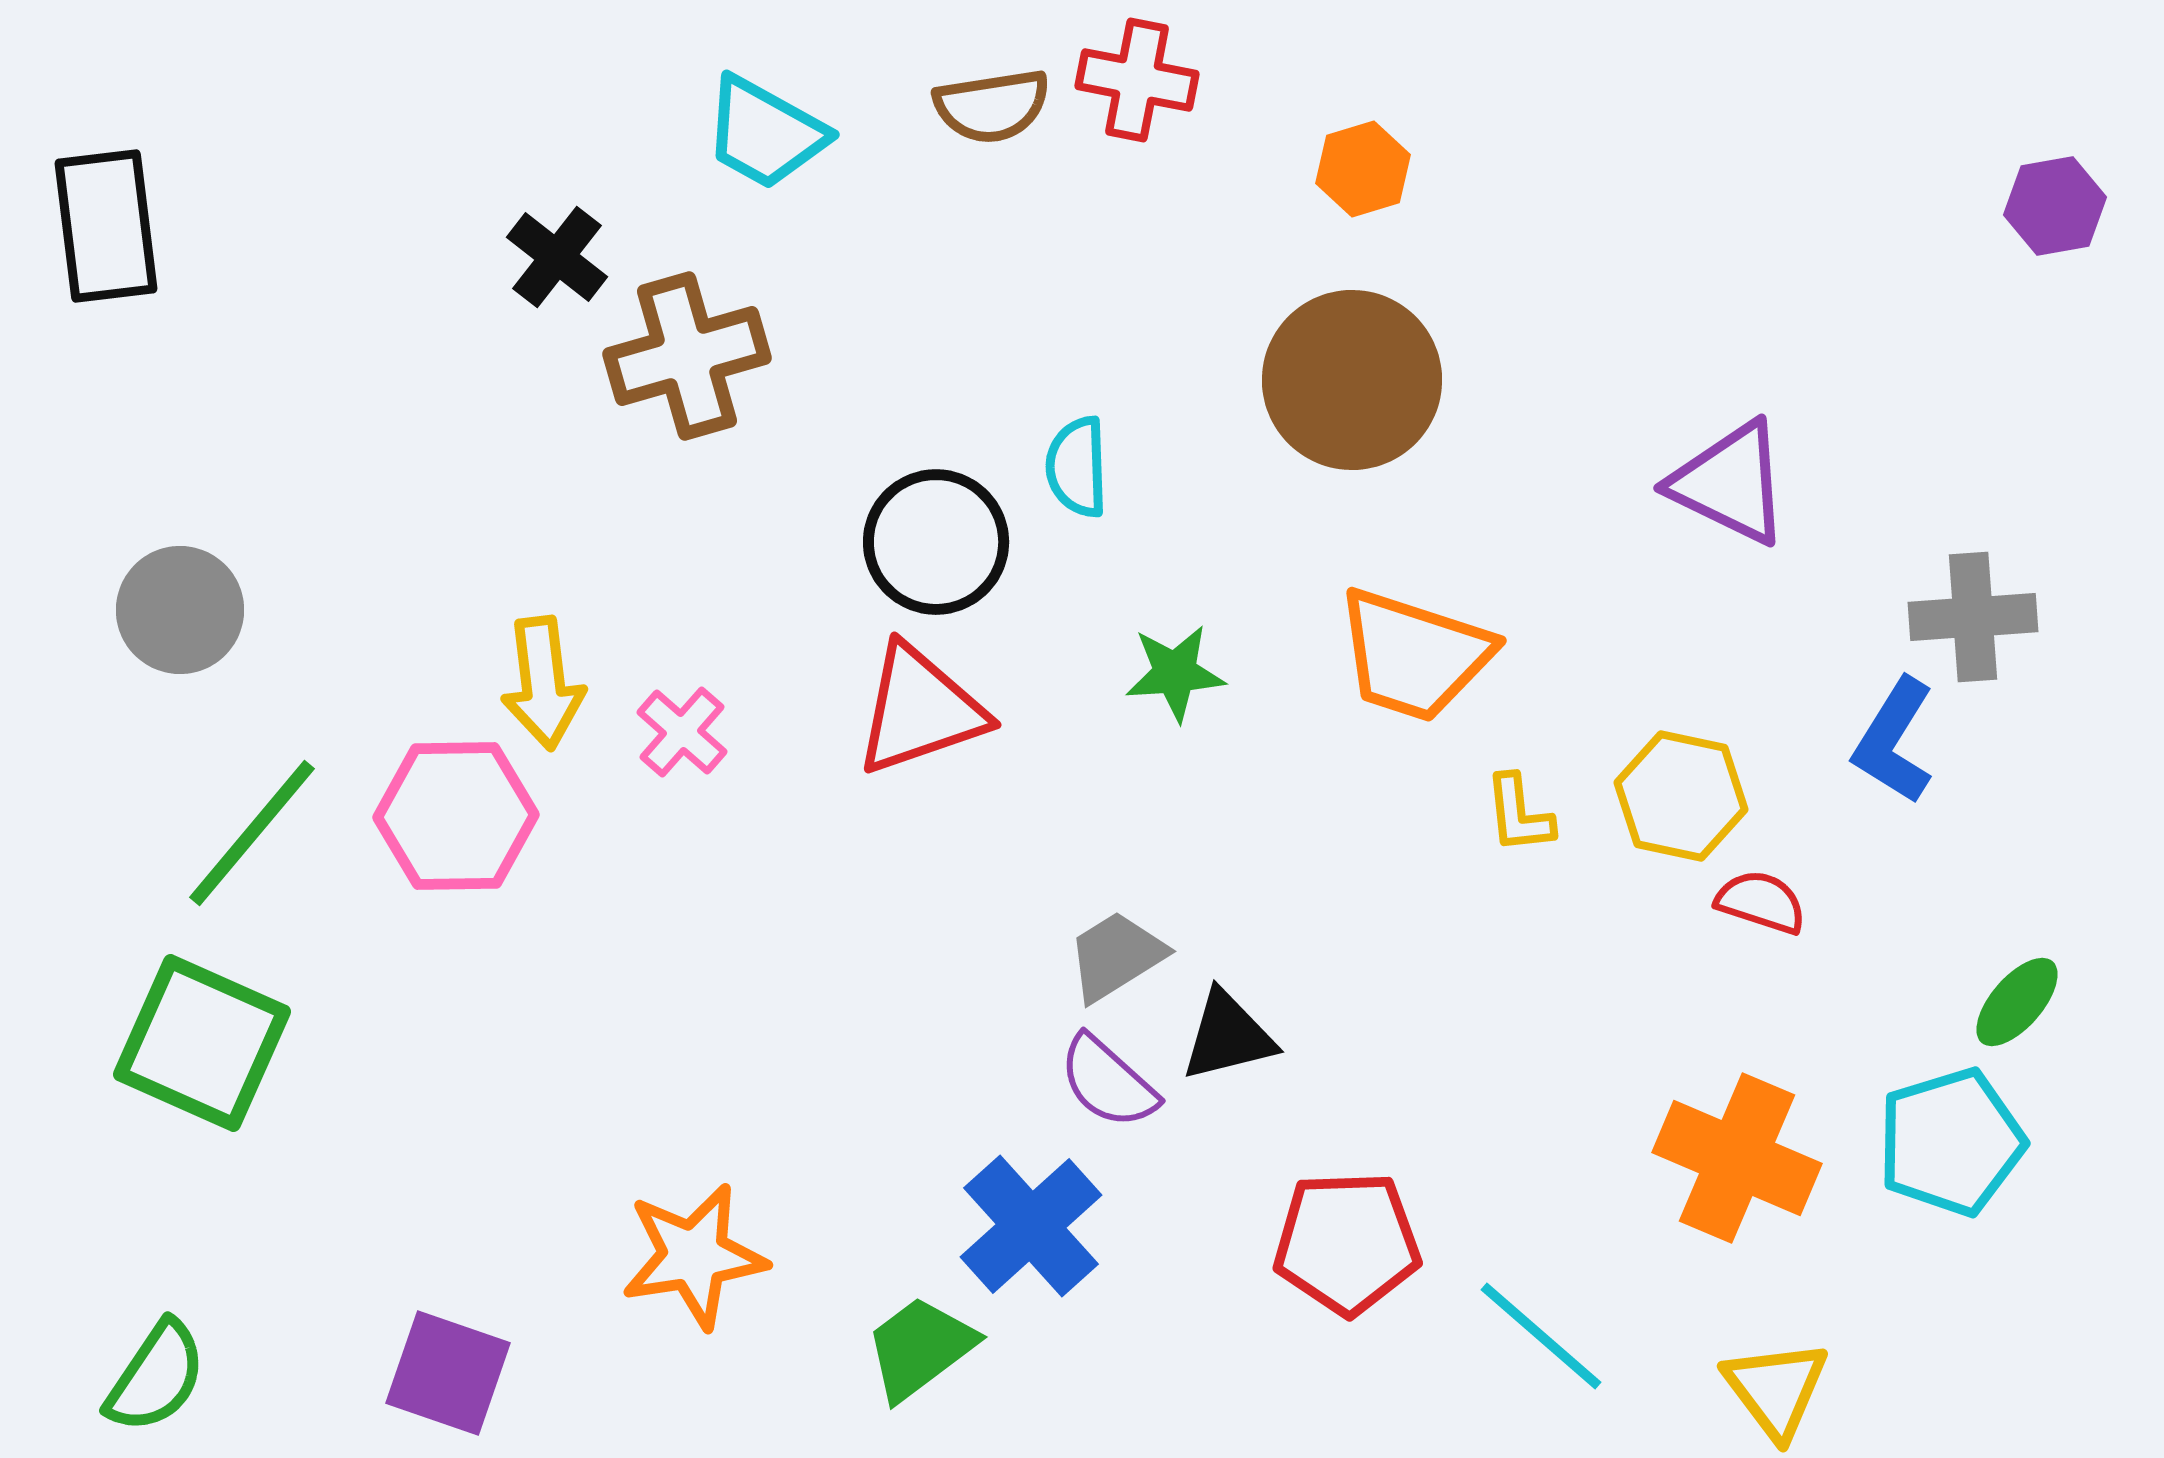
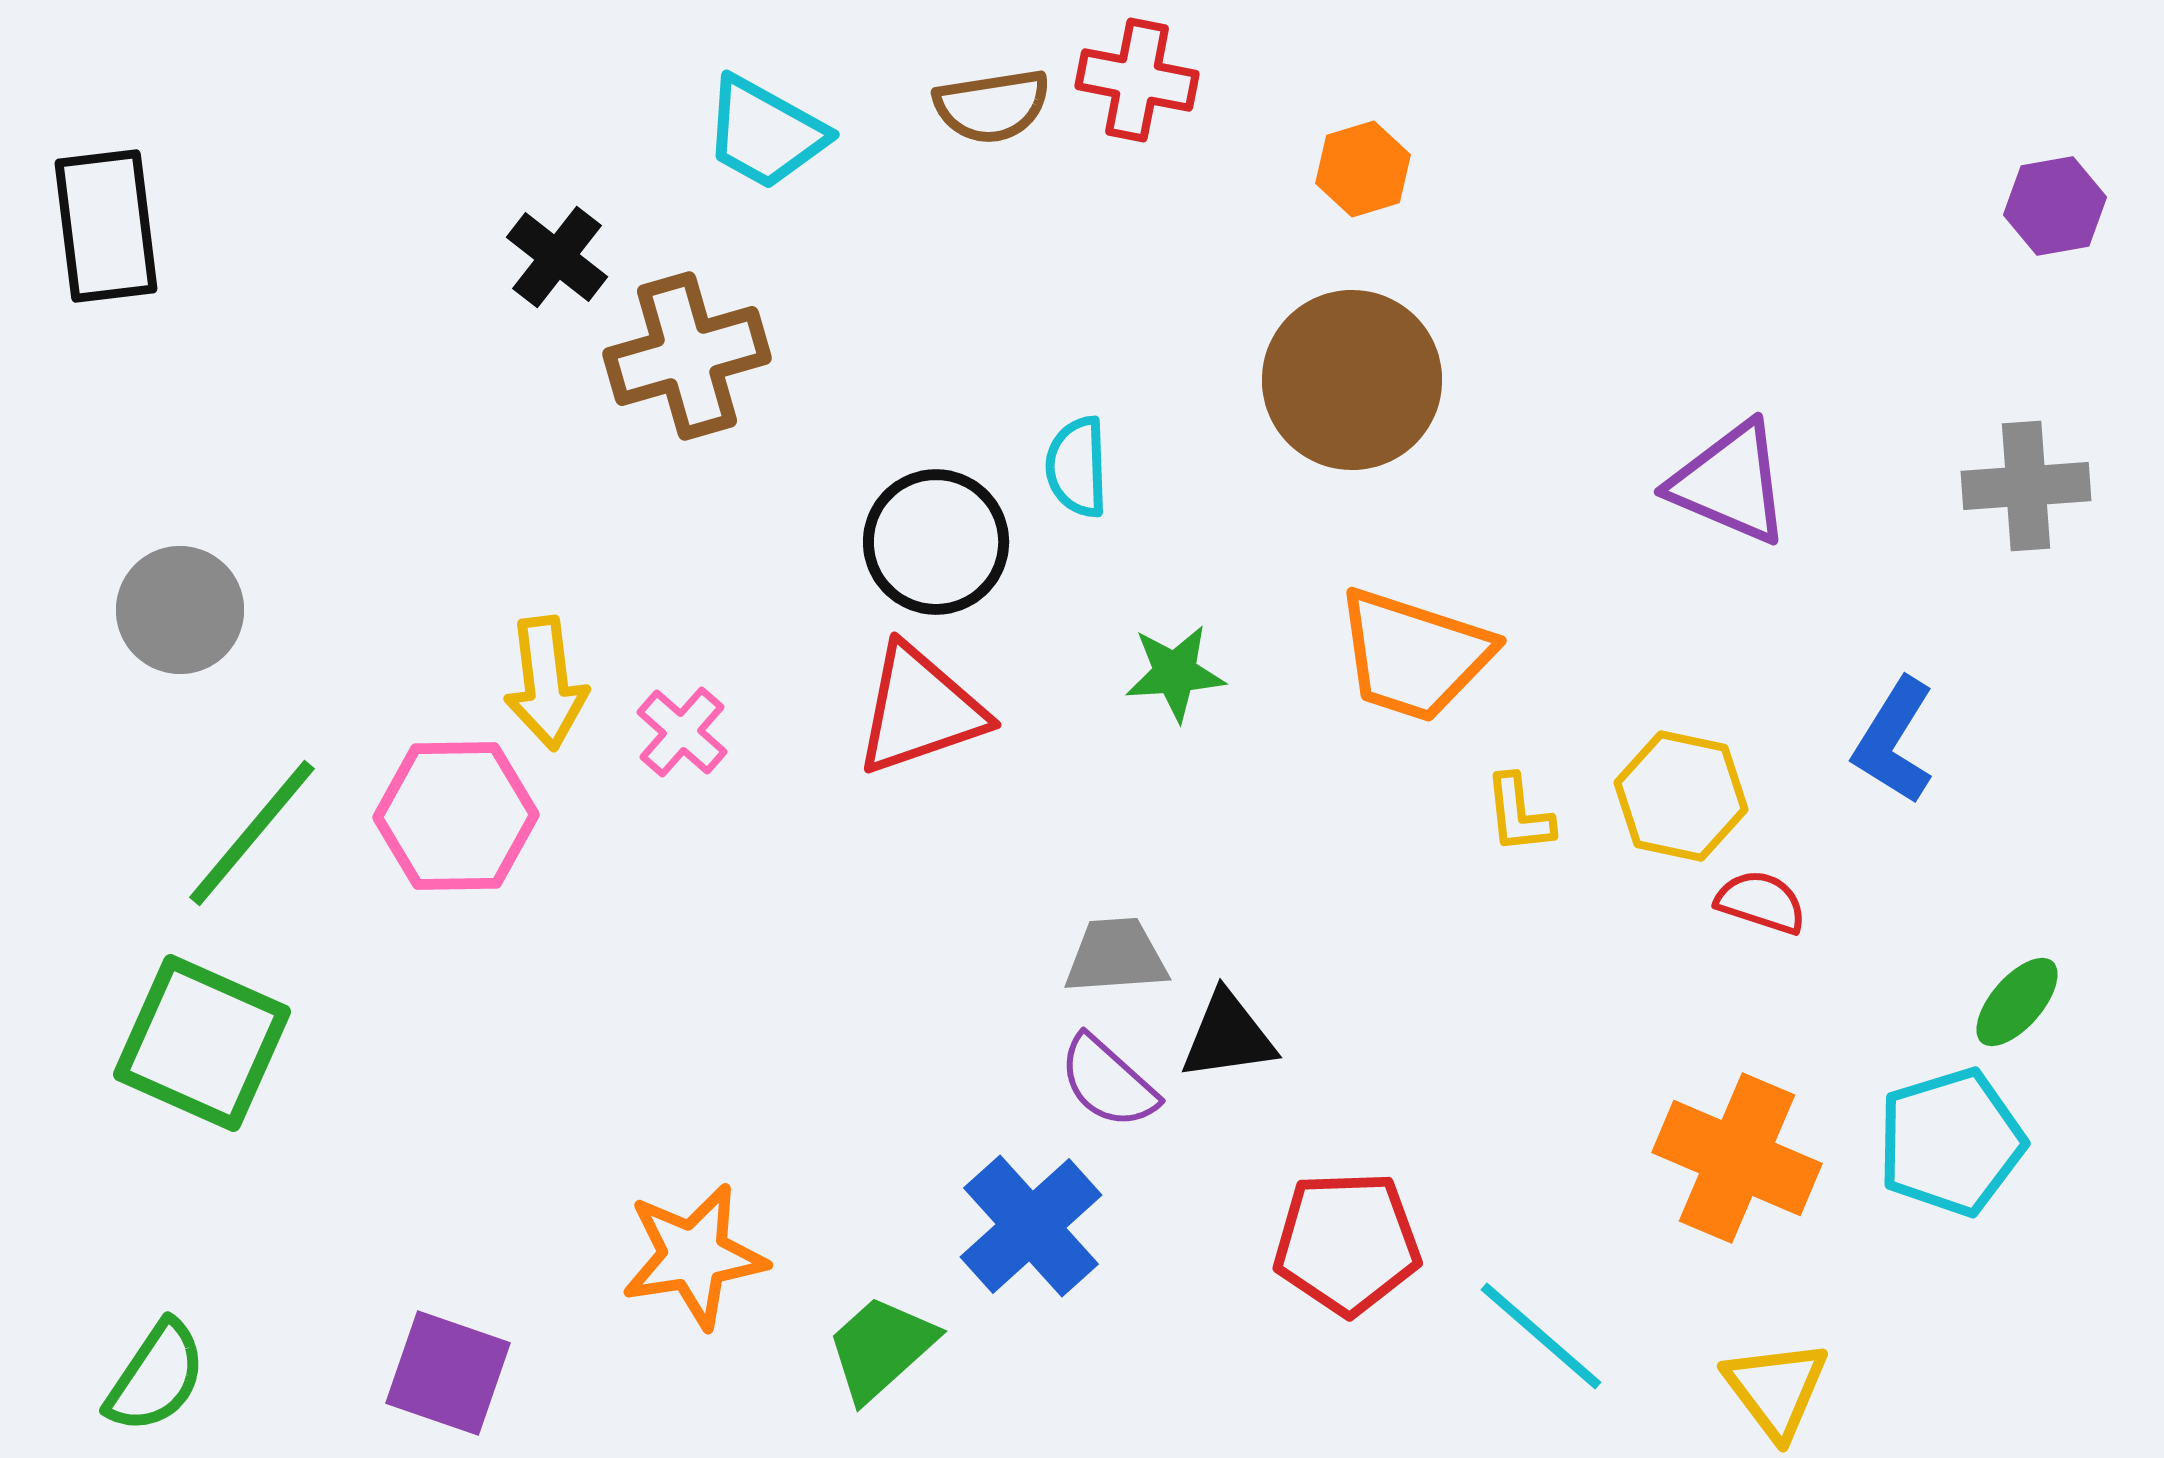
purple triangle: rotated 3 degrees counterclockwise
gray cross: moved 53 px right, 131 px up
yellow arrow: moved 3 px right
gray trapezoid: rotated 28 degrees clockwise
black triangle: rotated 6 degrees clockwise
green trapezoid: moved 39 px left; rotated 5 degrees counterclockwise
